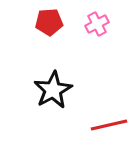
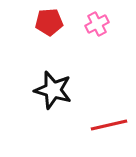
black star: rotated 27 degrees counterclockwise
